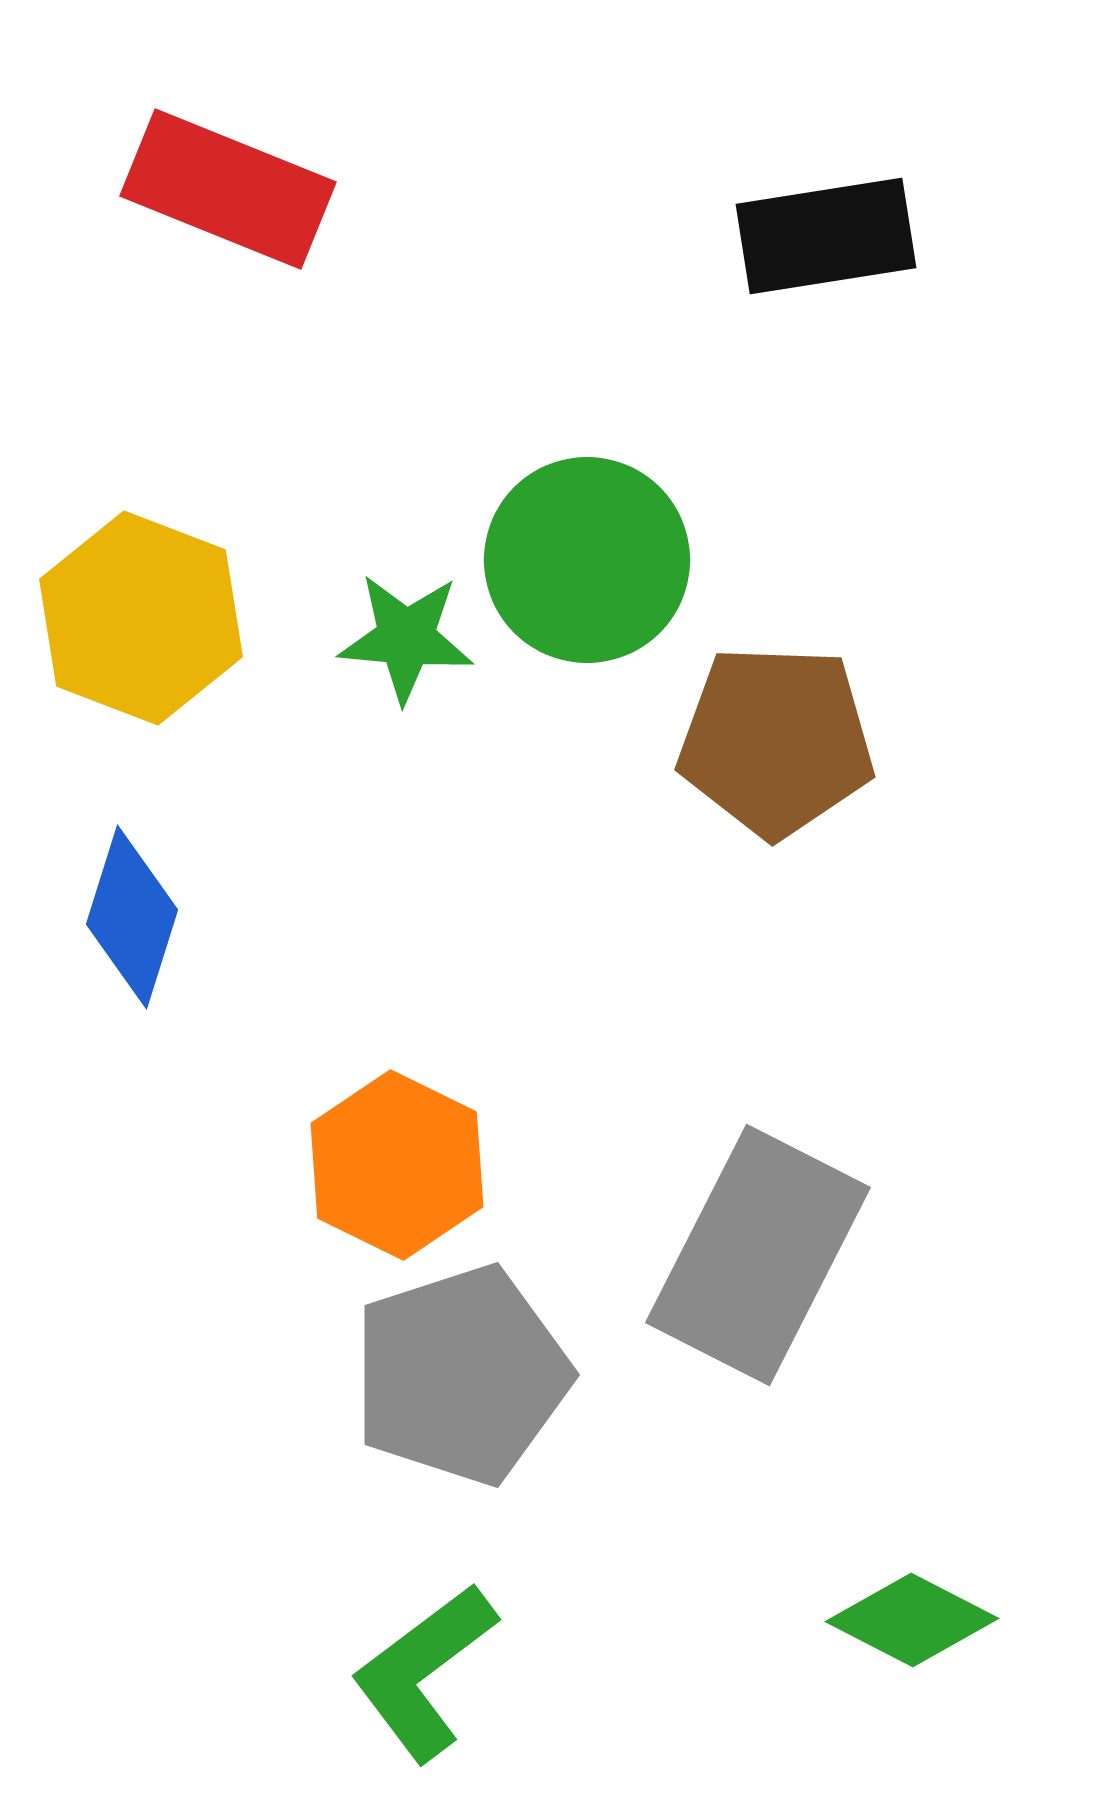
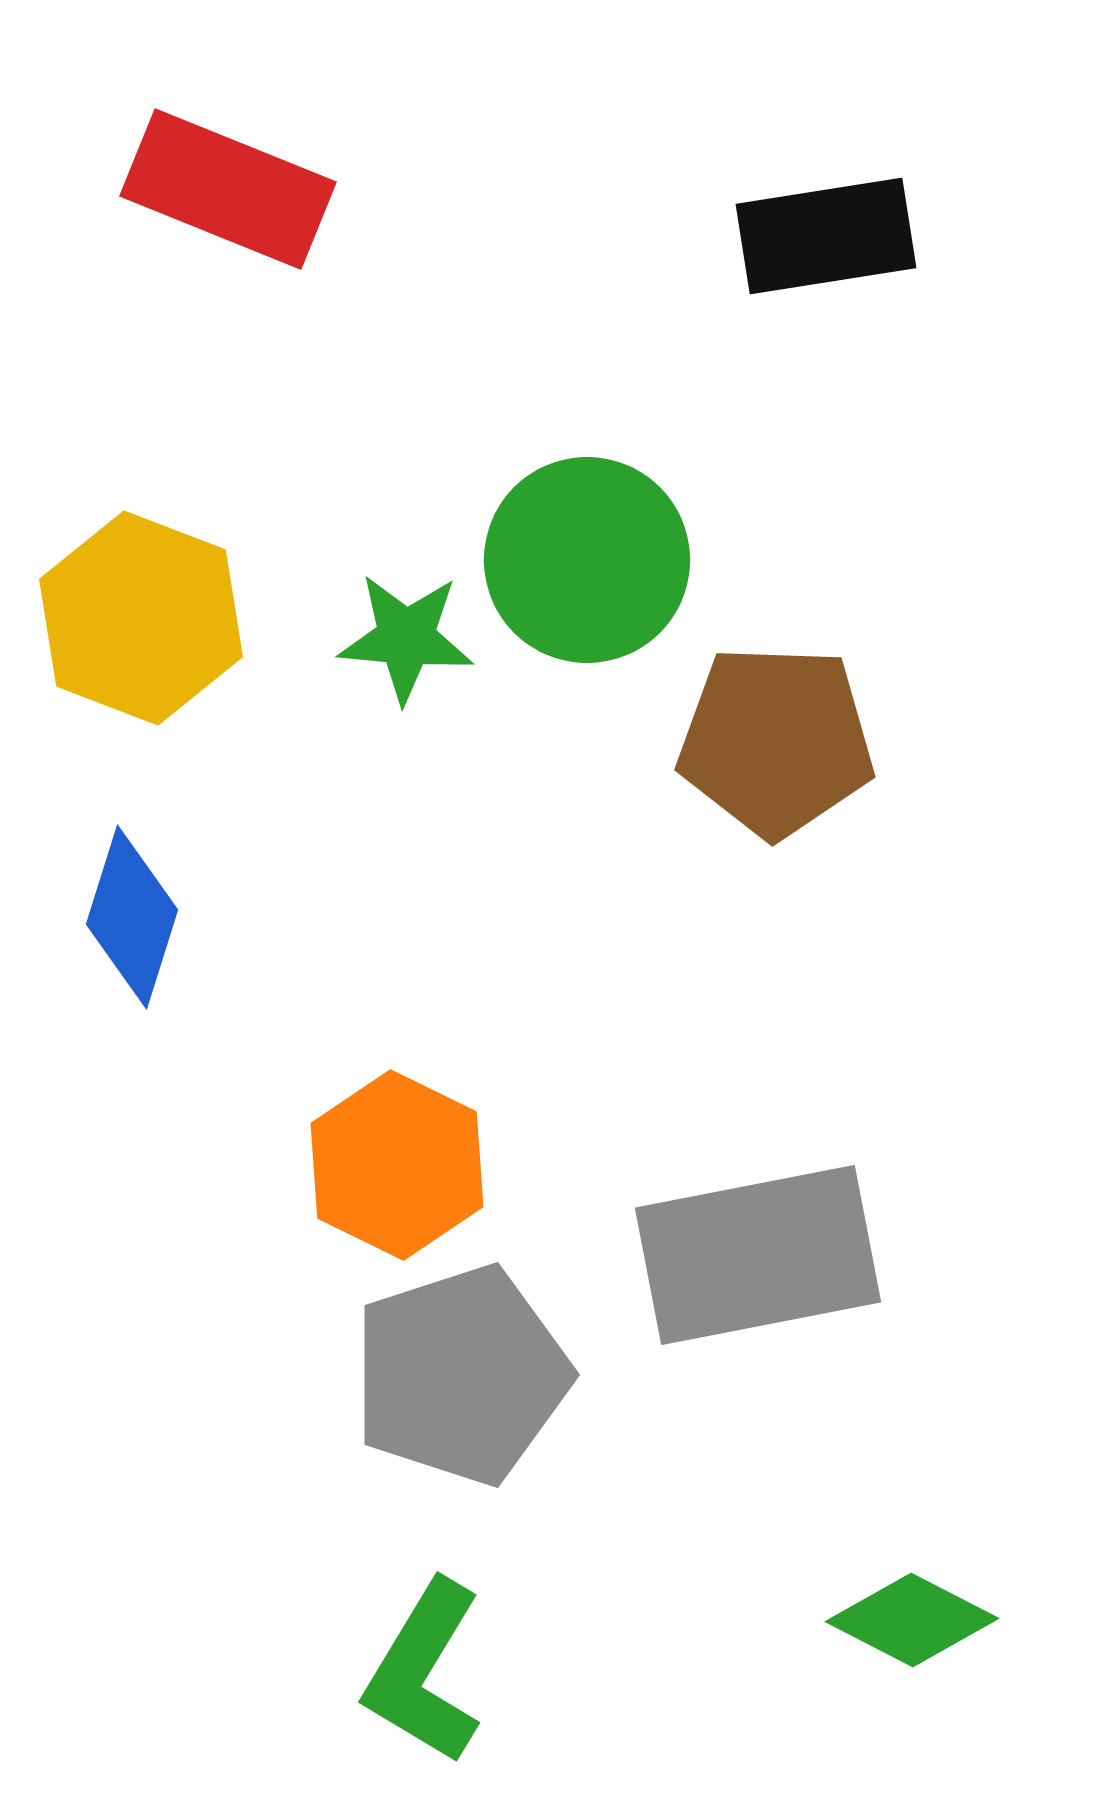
gray rectangle: rotated 52 degrees clockwise
green L-shape: rotated 22 degrees counterclockwise
